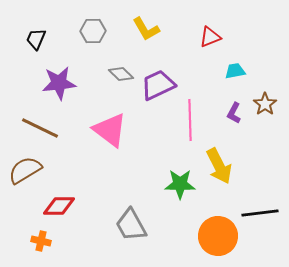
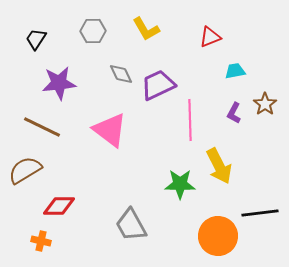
black trapezoid: rotated 10 degrees clockwise
gray diamond: rotated 20 degrees clockwise
brown line: moved 2 px right, 1 px up
